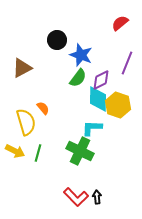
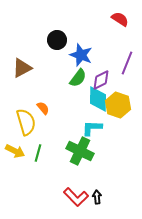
red semicircle: moved 4 px up; rotated 72 degrees clockwise
